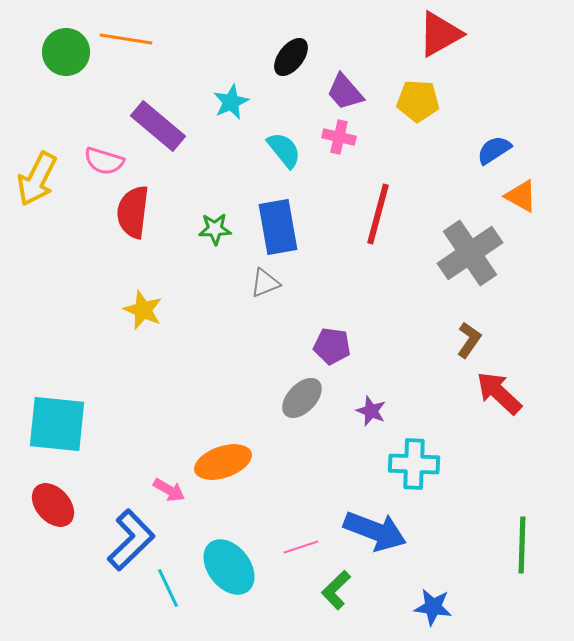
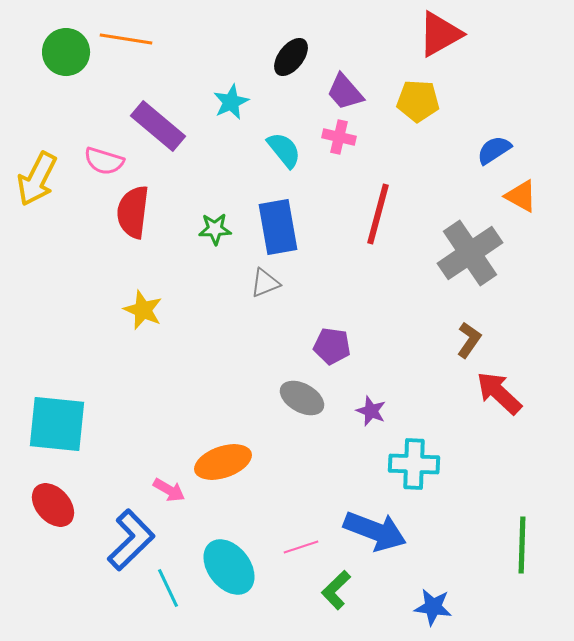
gray ellipse: rotated 75 degrees clockwise
